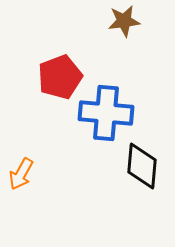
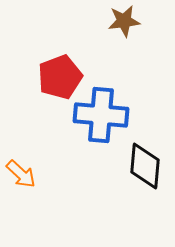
blue cross: moved 5 px left, 2 px down
black diamond: moved 3 px right
orange arrow: rotated 76 degrees counterclockwise
